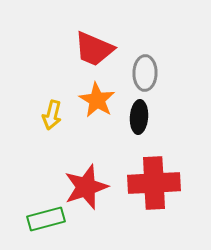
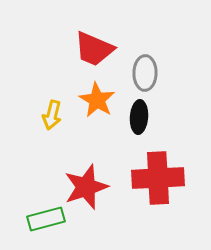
red cross: moved 4 px right, 5 px up
